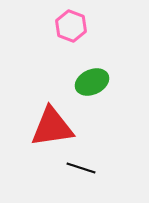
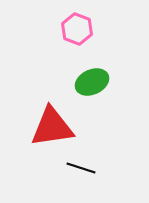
pink hexagon: moved 6 px right, 3 px down
